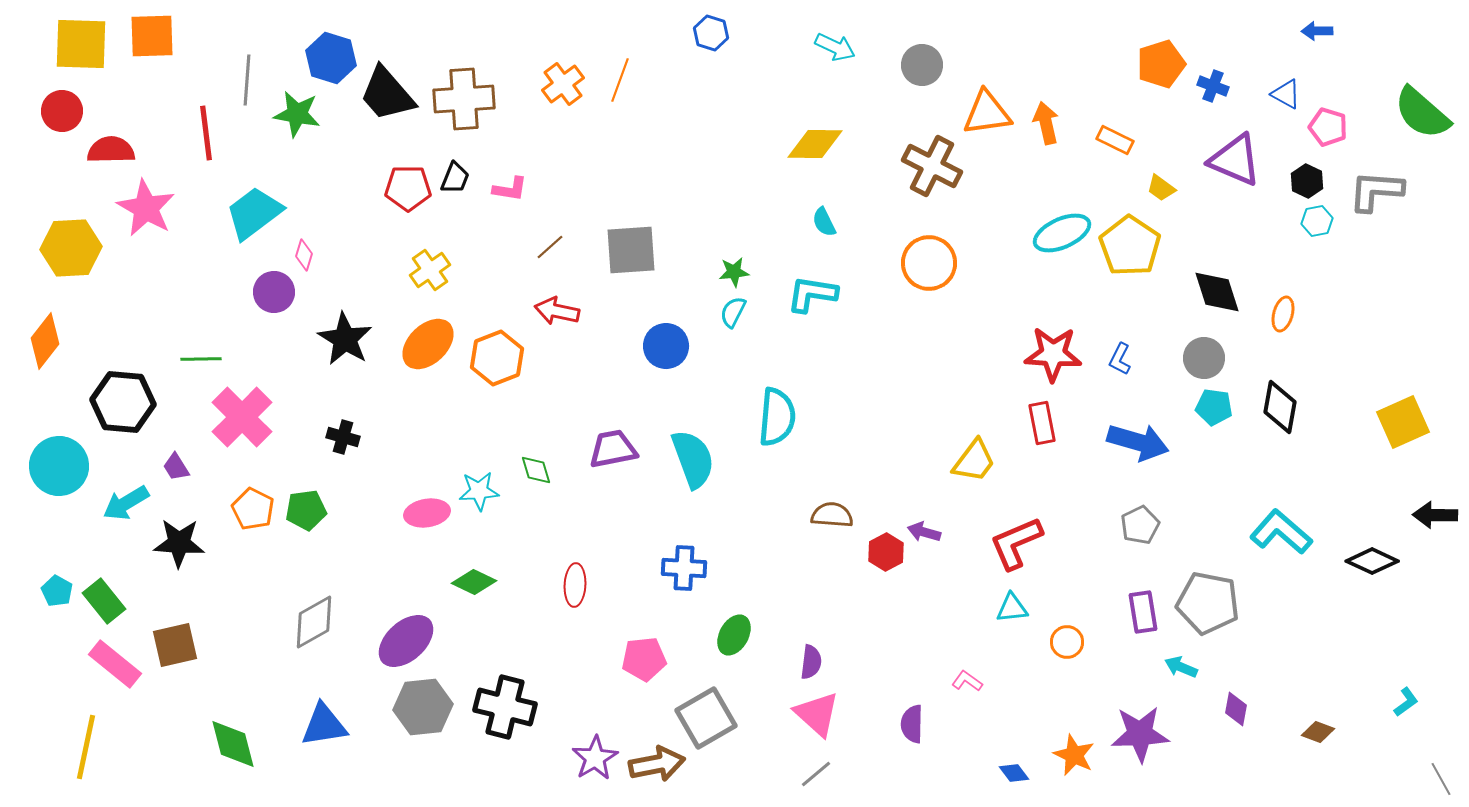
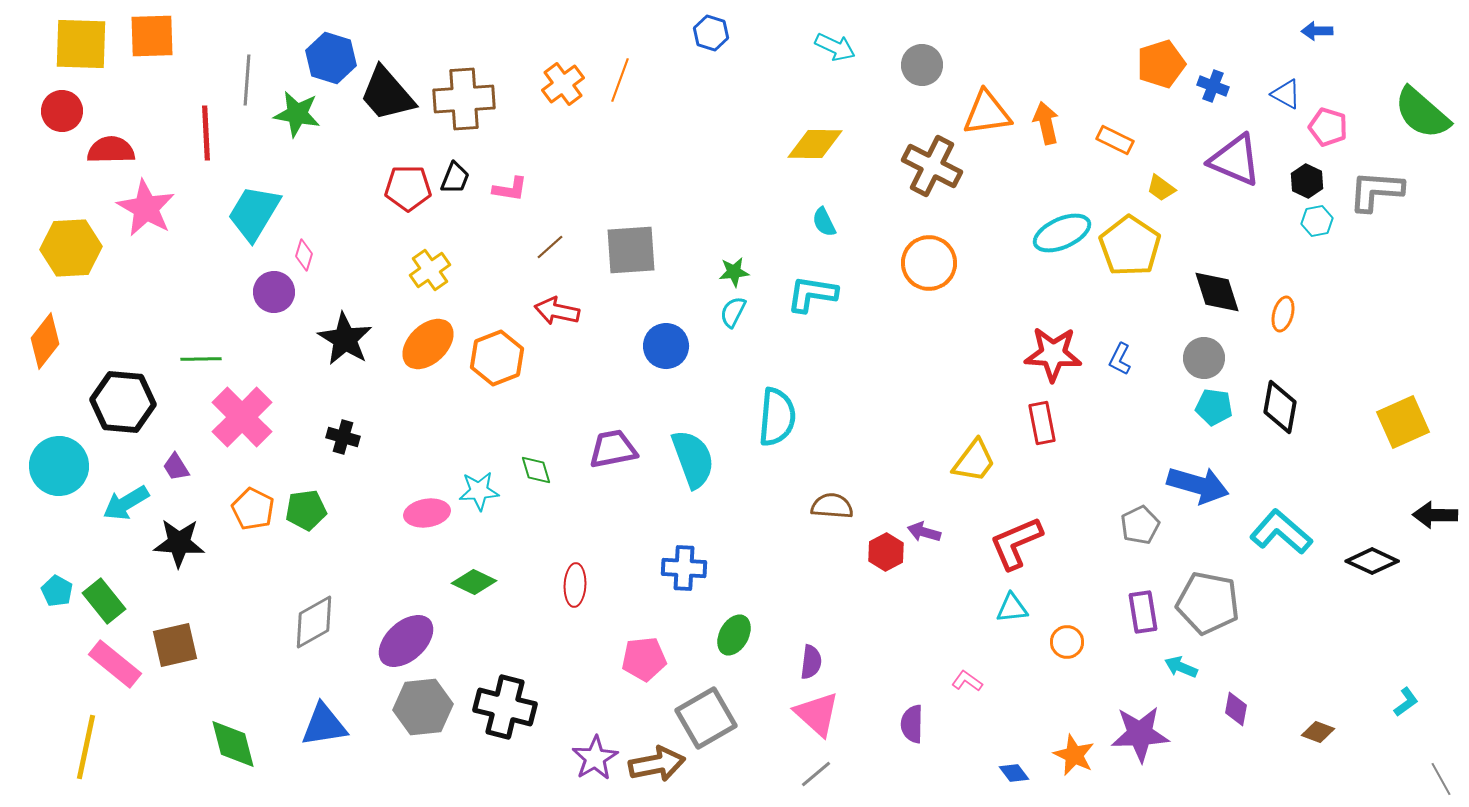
red line at (206, 133): rotated 4 degrees clockwise
cyan trapezoid at (254, 213): rotated 22 degrees counterclockwise
blue arrow at (1138, 442): moved 60 px right, 43 px down
brown semicircle at (832, 515): moved 9 px up
